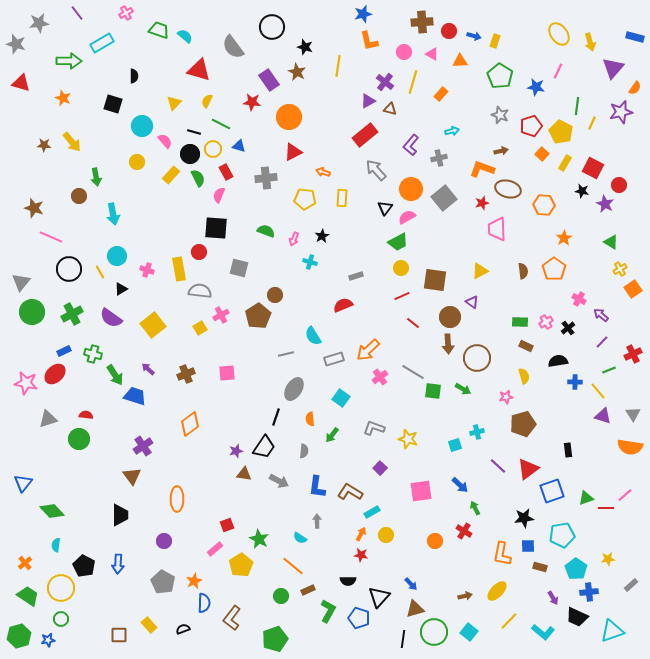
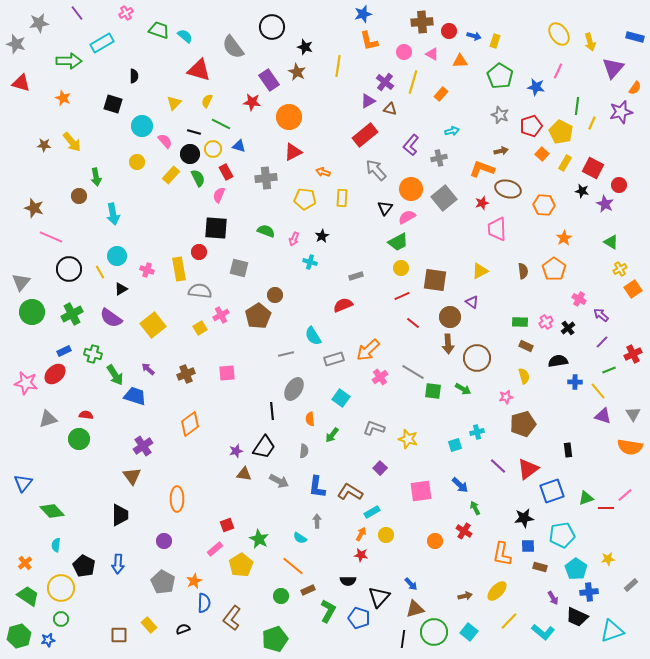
black line at (276, 417): moved 4 px left, 6 px up; rotated 24 degrees counterclockwise
